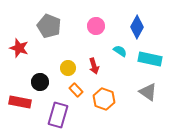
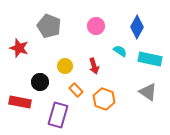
yellow circle: moved 3 px left, 2 px up
